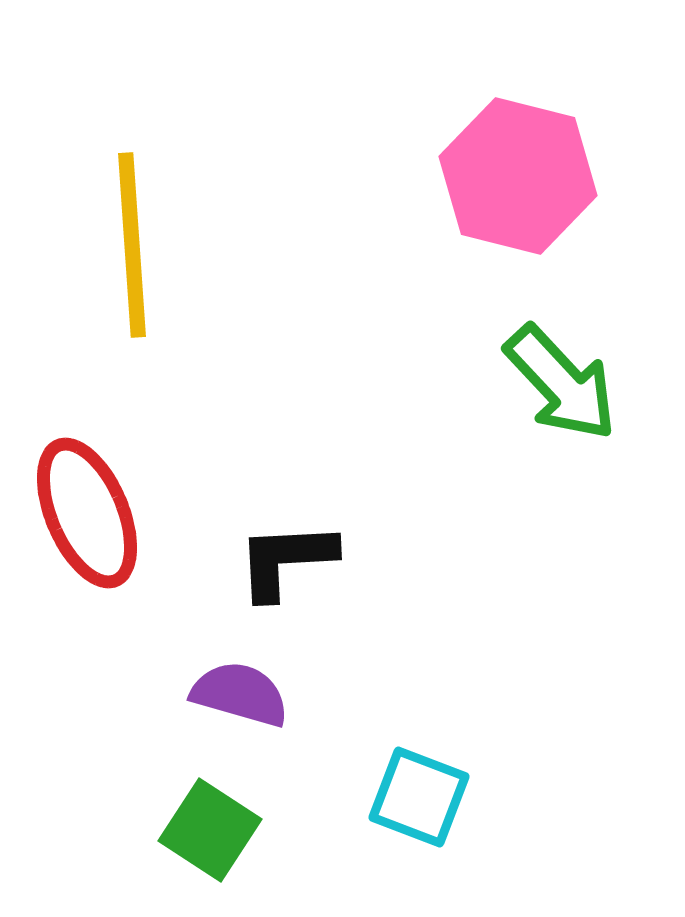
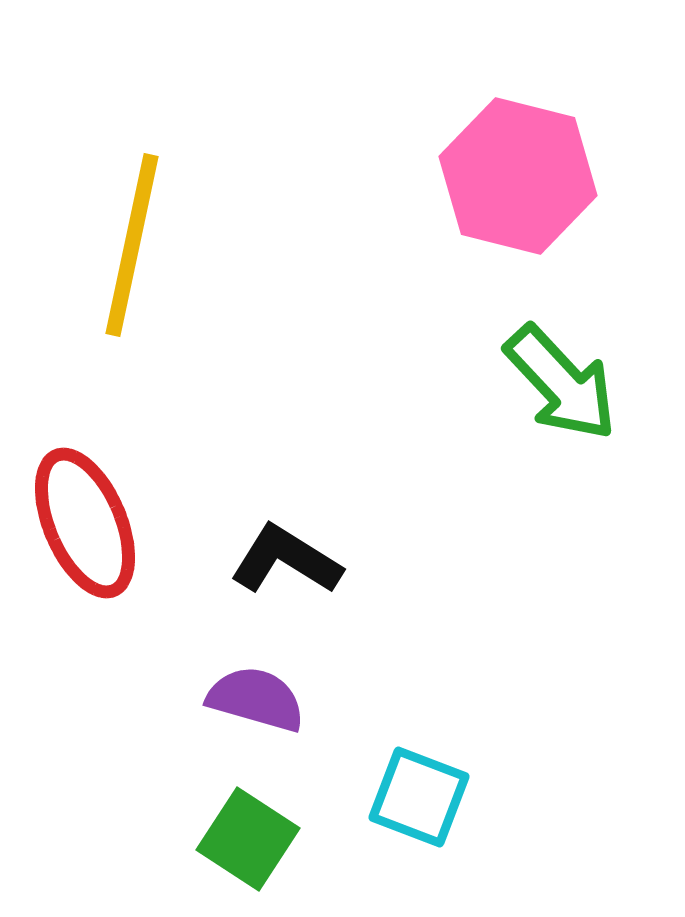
yellow line: rotated 16 degrees clockwise
red ellipse: moved 2 px left, 10 px down
black L-shape: rotated 35 degrees clockwise
purple semicircle: moved 16 px right, 5 px down
green square: moved 38 px right, 9 px down
